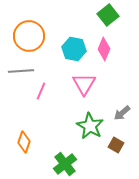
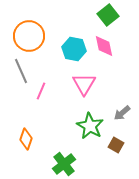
pink diamond: moved 3 px up; rotated 35 degrees counterclockwise
gray line: rotated 70 degrees clockwise
orange diamond: moved 2 px right, 3 px up
green cross: moved 1 px left
